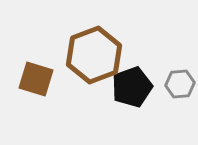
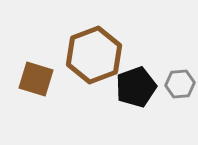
black pentagon: moved 4 px right
